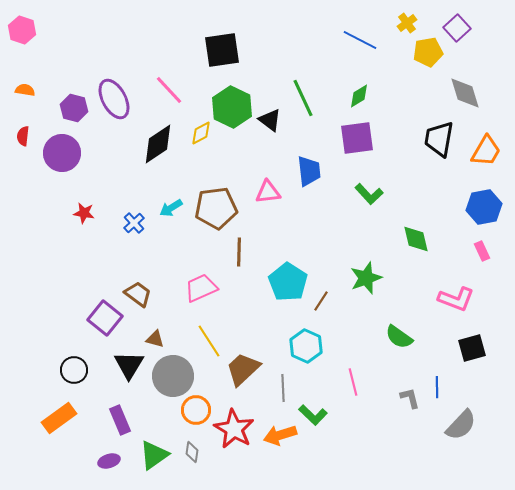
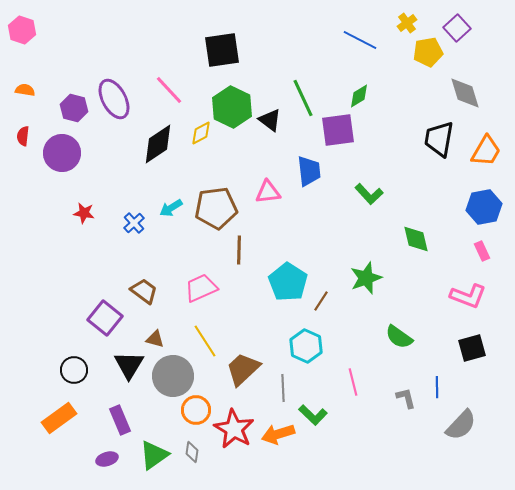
purple square at (357, 138): moved 19 px left, 8 px up
brown line at (239, 252): moved 2 px up
brown trapezoid at (138, 294): moved 6 px right, 3 px up
pink L-shape at (456, 299): moved 12 px right, 3 px up
yellow line at (209, 341): moved 4 px left
gray L-shape at (410, 398): moved 4 px left
orange arrow at (280, 435): moved 2 px left, 1 px up
purple ellipse at (109, 461): moved 2 px left, 2 px up
